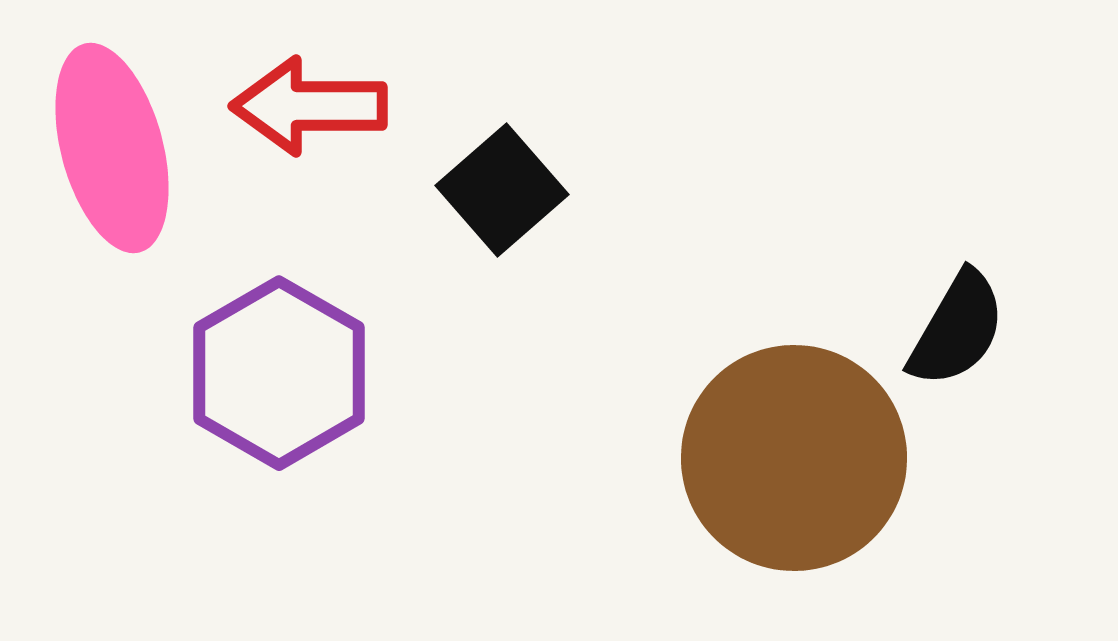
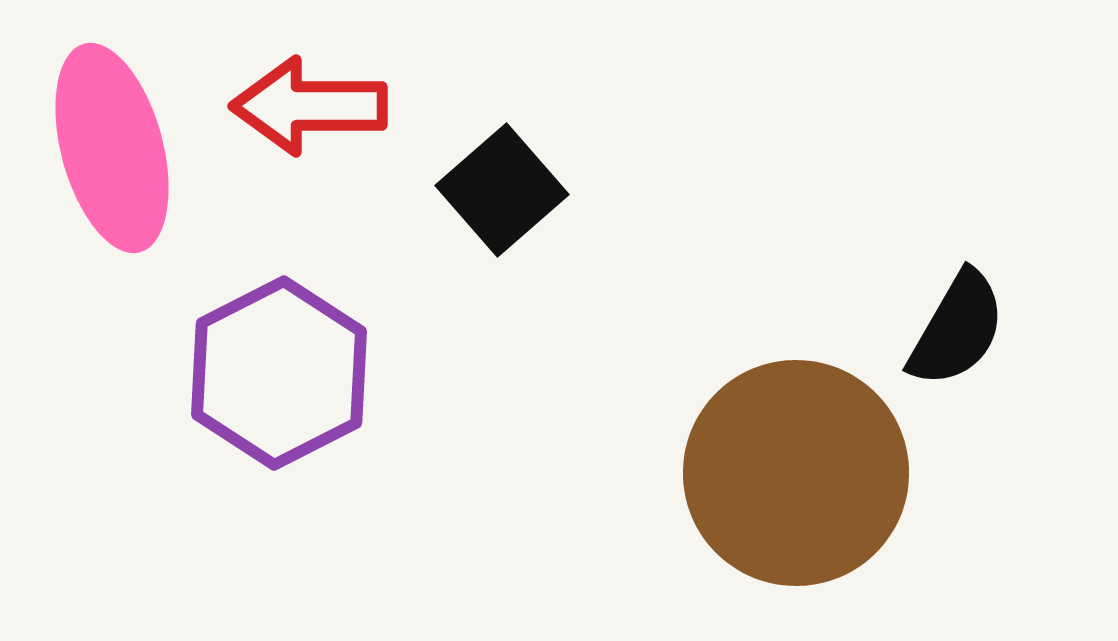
purple hexagon: rotated 3 degrees clockwise
brown circle: moved 2 px right, 15 px down
